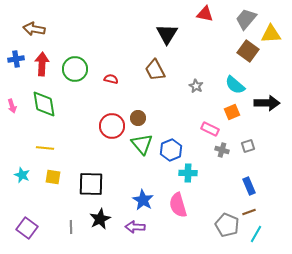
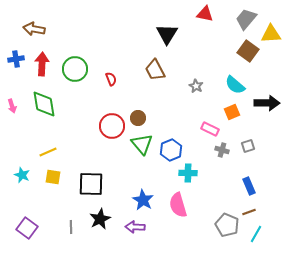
red semicircle: rotated 56 degrees clockwise
yellow line: moved 3 px right, 4 px down; rotated 30 degrees counterclockwise
